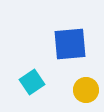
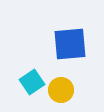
yellow circle: moved 25 px left
